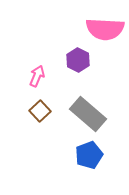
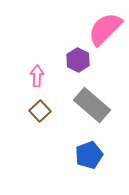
pink semicircle: rotated 132 degrees clockwise
pink arrow: rotated 20 degrees counterclockwise
gray rectangle: moved 4 px right, 9 px up
